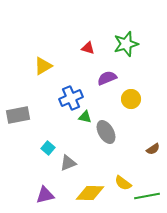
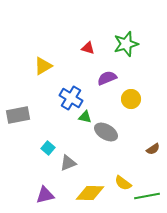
blue cross: rotated 35 degrees counterclockwise
gray ellipse: rotated 30 degrees counterclockwise
